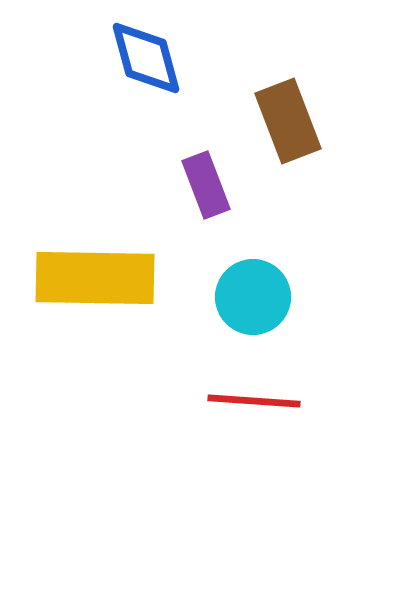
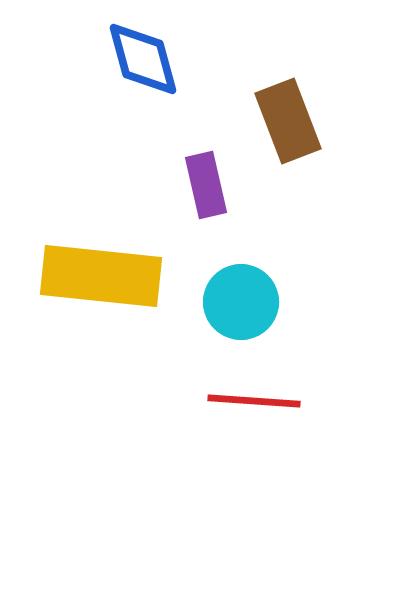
blue diamond: moved 3 px left, 1 px down
purple rectangle: rotated 8 degrees clockwise
yellow rectangle: moved 6 px right, 2 px up; rotated 5 degrees clockwise
cyan circle: moved 12 px left, 5 px down
